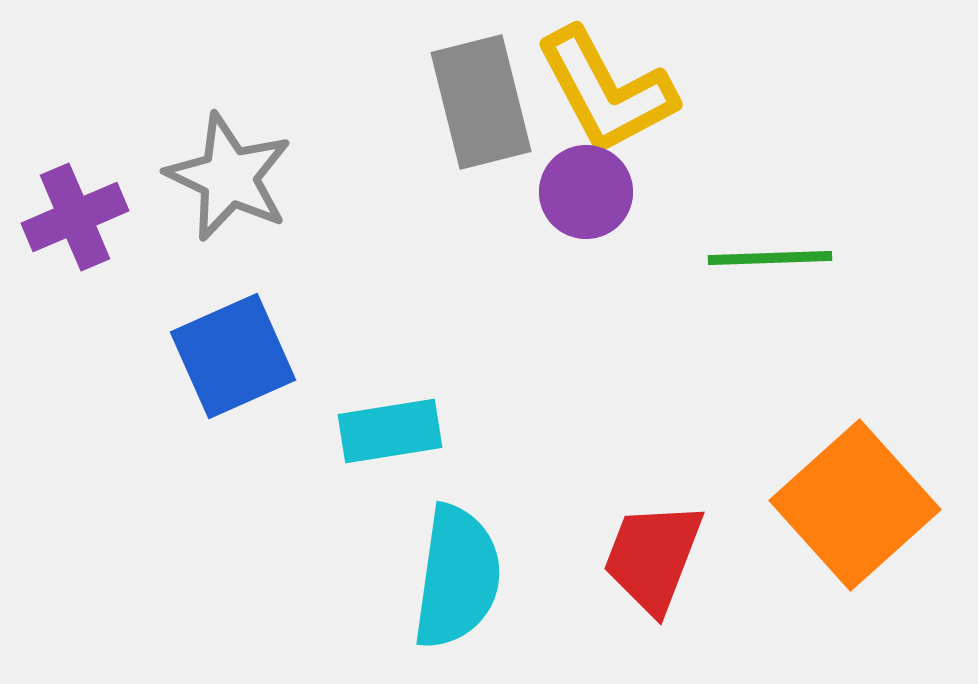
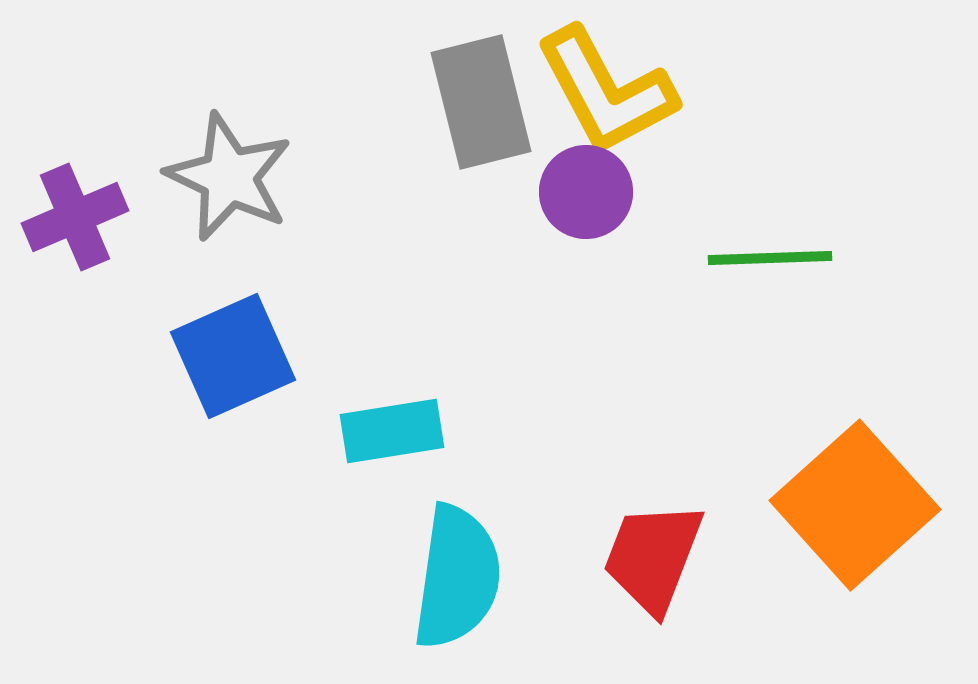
cyan rectangle: moved 2 px right
